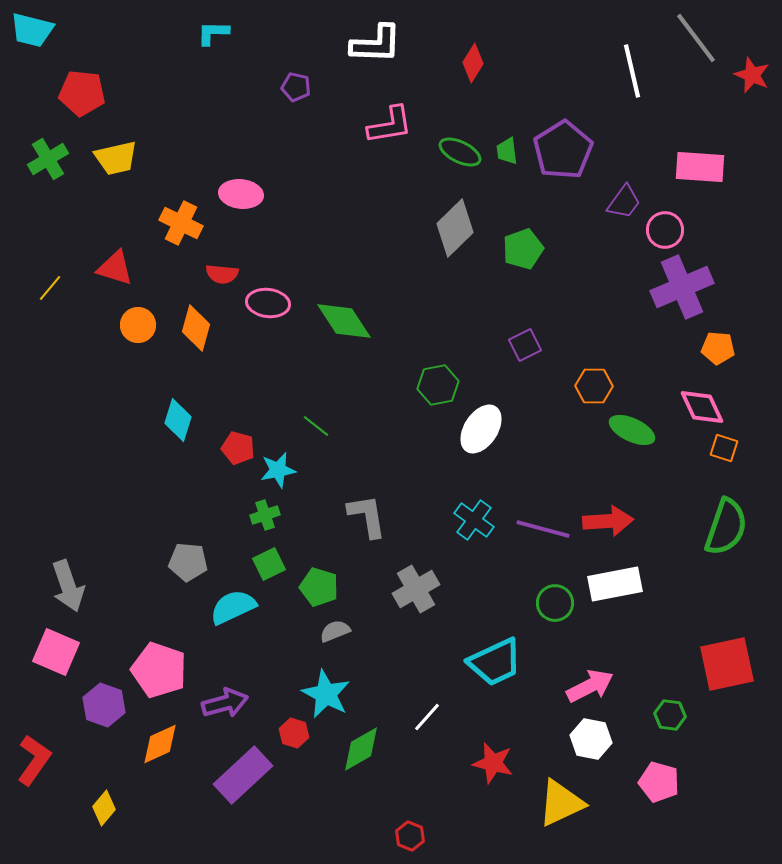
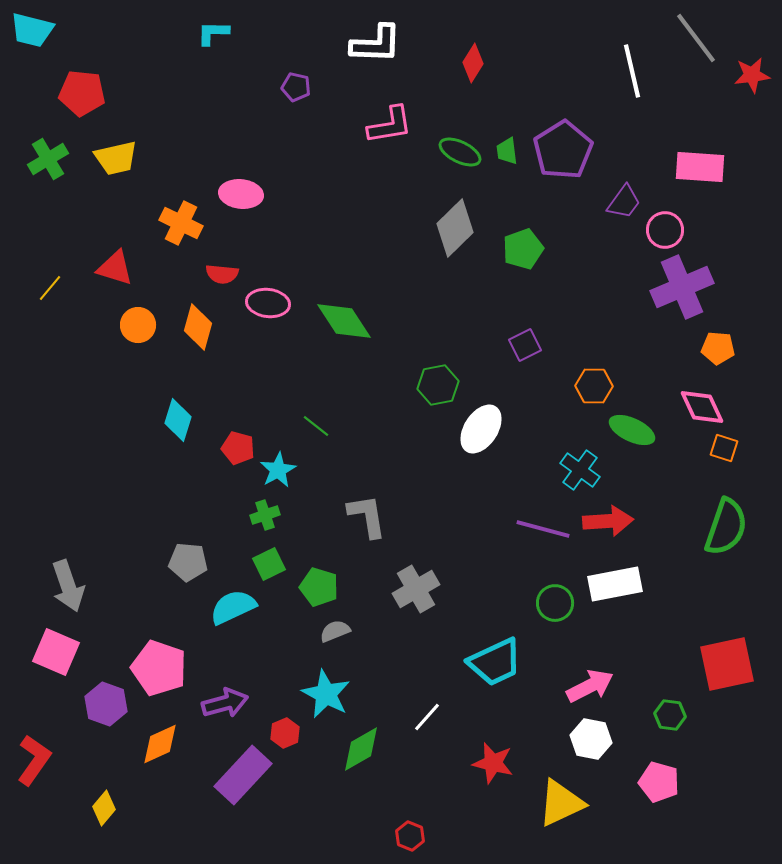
red star at (752, 75): rotated 30 degrees counterclockwise
orange diamond at (196, 328): moved 2 px right, 1 px up
cyan star at (278, 470): rotated 18 degrees counterclockwise
cyan cross at (474, 520): moved 106 px right, 50 px up
pink pentagon at (159, 670): moved 2 px up
purple hexagon at (104, 705): moved 2 px right, 1 px up
red hexagon at (294, 733): moved 9 px left; rotated 20 degrees clockwise
purple rectangle at (243, 775): rotated 4 degrees counterclockwise
